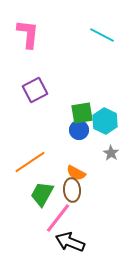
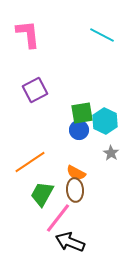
pink L-shape: rotated 12 degrees counterclockwise
brown ellipse: moved 3 px right
